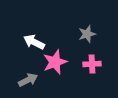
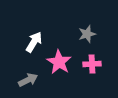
white arrow: rotated 95 degrees clockwise
pink star: moved 4 px right; rotated 20 degrees counterclockwise
